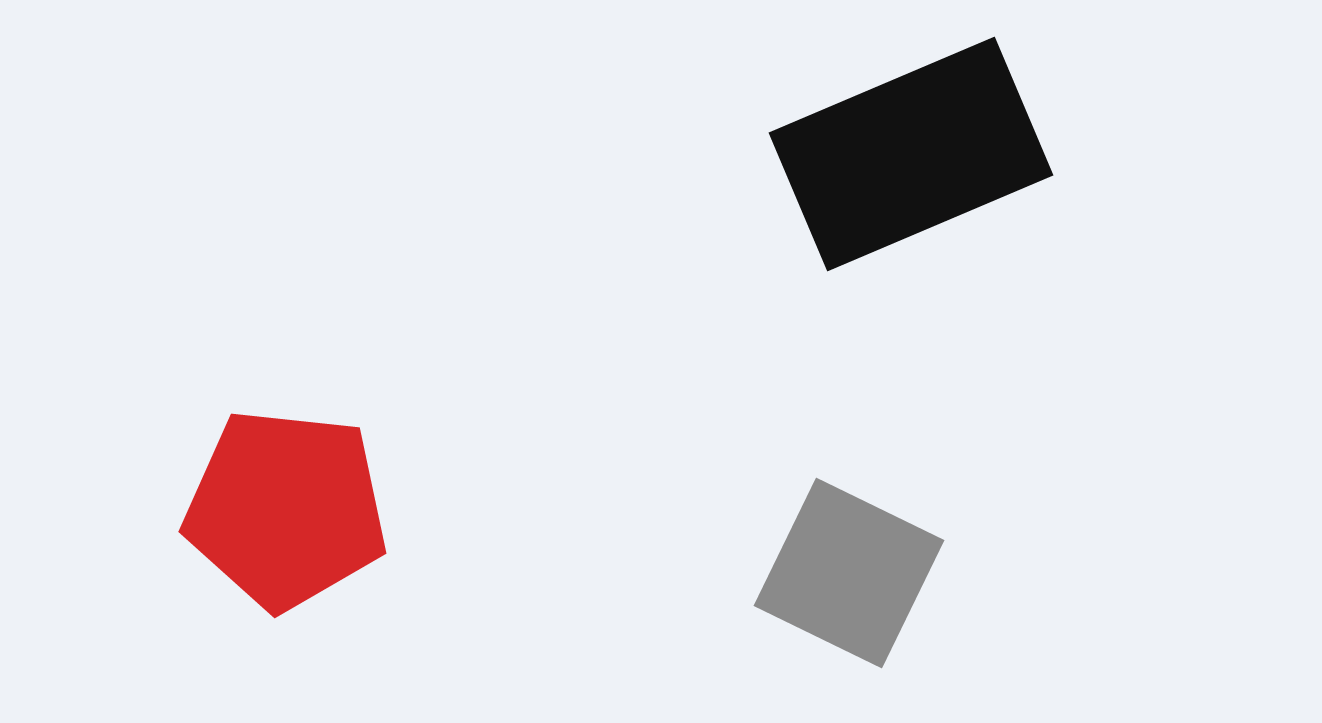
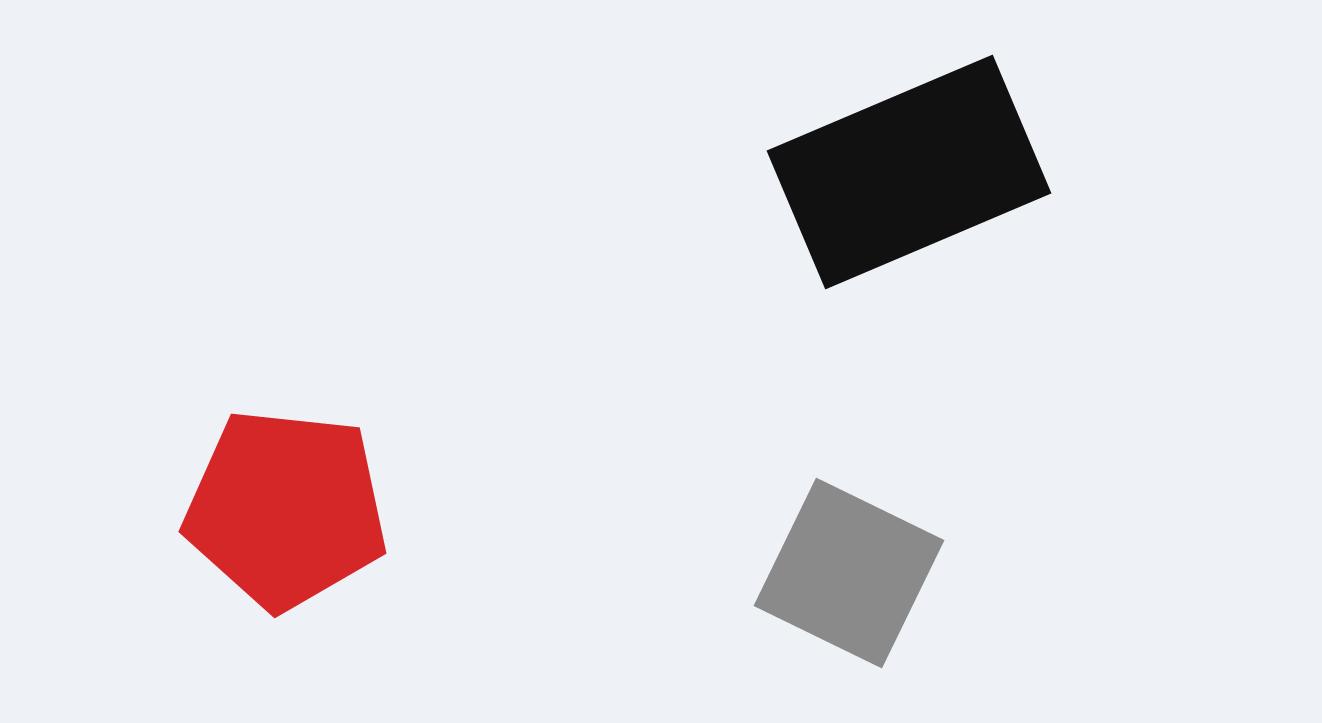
black rectangle: moved 2 px left, 18 px down
